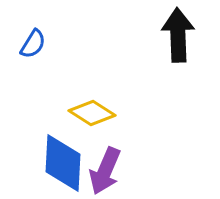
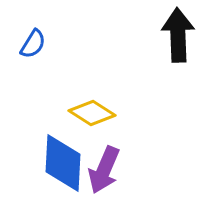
purple arrow: moved 1 px left, 1 px up
